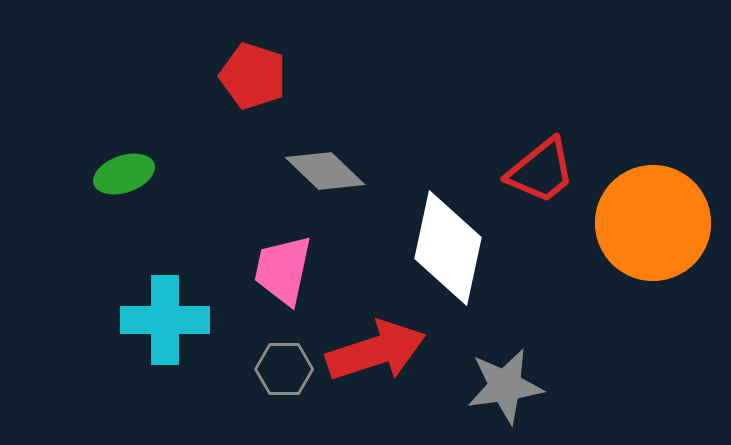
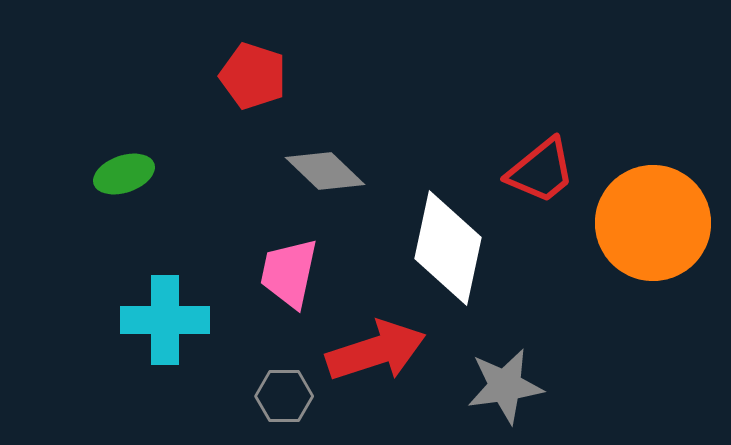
pink trapezoid: moved 6 px right, 3 px down
gray hexagon: moved 27 px down
